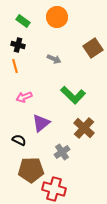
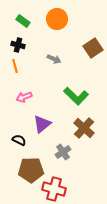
orange circle: moved 2 px down
green L-shape: moved 3 px right, 1 px down
purple triangle: moved 1 px right, 1 px down
gray cross: moved 1 px right
